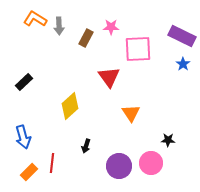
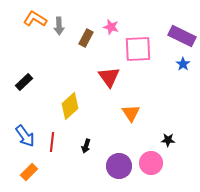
pink star: rotated 14 degrees clockwise
blue arrow: moved 2 px right, 1 px up; rotated 20 degrees counterclockwise
red line: moved 21 px up
